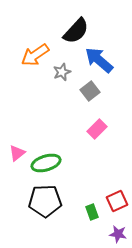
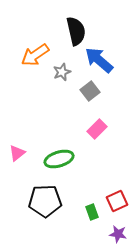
black semicircle: rotated 56 degrees counterclockwise
green ellipse: moved 13 px right, 4 px up
